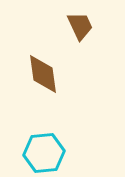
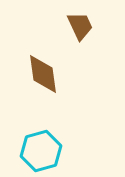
cyan hexagon: moved 3 px left, 2 px up; rotated 9 degrees counterclockwise
